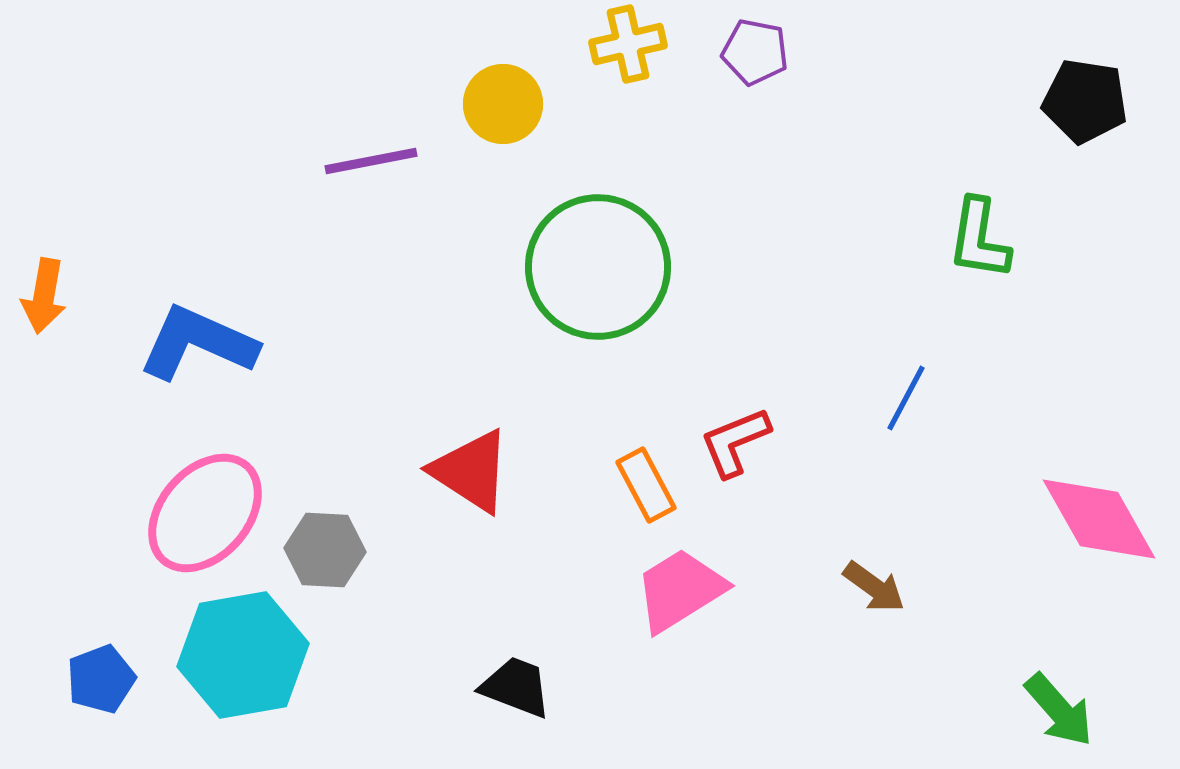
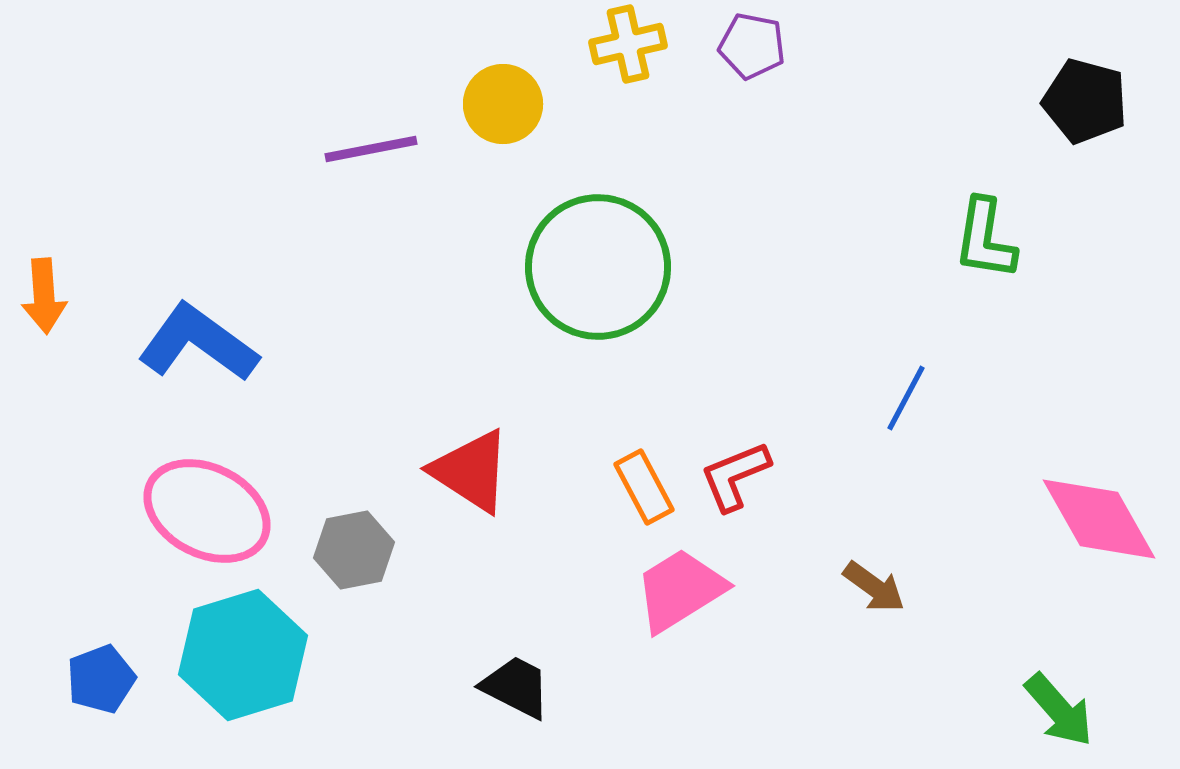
purple pentagon: moved 3 px left, 6 px up
black pentagon: rotated 6 degrees clockwise
purple line: moved 12 px up
green L-shape: moved 6 px right
orange arrow: rotated 14 degrees counterclockwise
blue L-shape: rotated 12 degrees clockwise
red L-shape: moved 34 px down
orange rectangle: moved 2 px left, 2 px down
pink ellipse: moved 2 px right, 2 px up; rotated 76 degrees clockwise
gray hexagon: moved 29 px right; rotated 14 degrees counterclockwise
cyan hexagon: rotated 7 degrees counterclockwise
black trapezoid: rotated 6 degrees clockwise
